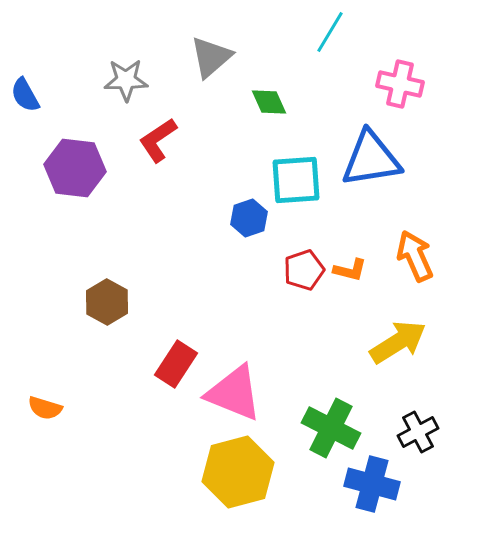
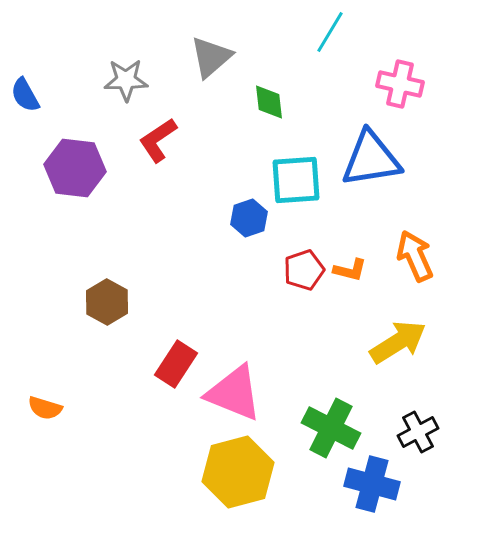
green diamond: rotated 18 degrees clockwise
